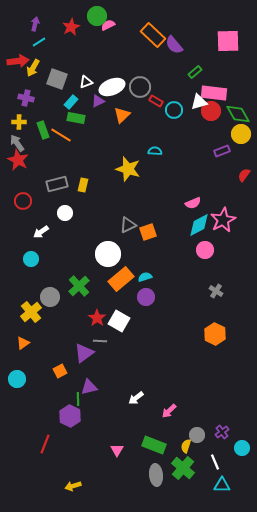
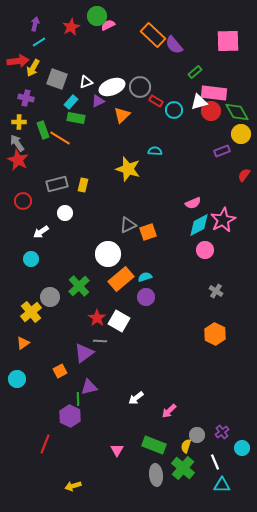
green diamond at (238, 114): moved 1 px left, 2 px up
orange line at (61, 135): moved 1 px left, 3 px down
